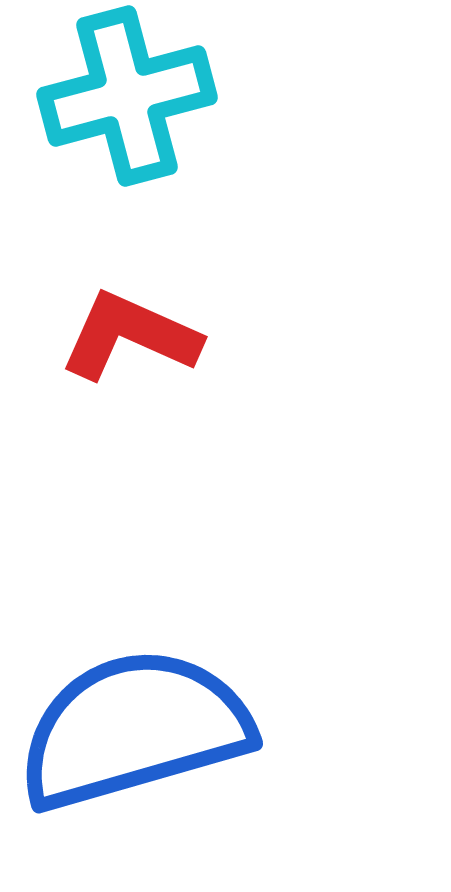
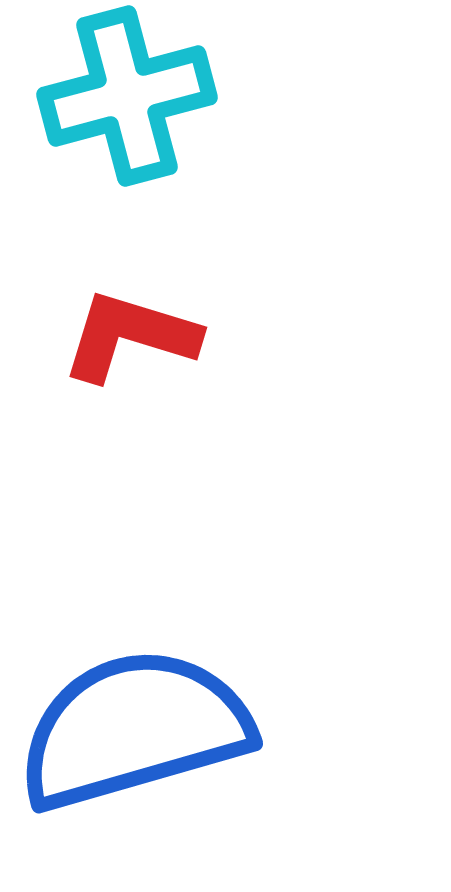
red L-shape: rotated 7 degrees counterclockwise
